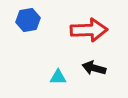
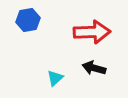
red arrow: moved 3 px right, 2 px down
cyan triangle: moved 3 px left, 1 px down; rotated 42 degrees counterclockwise
